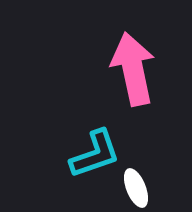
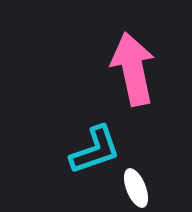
cyan L-shape: moved 4 px up
